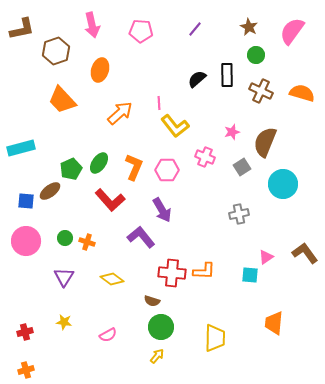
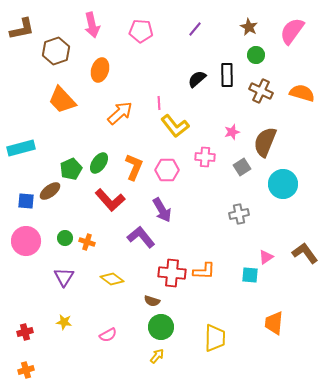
pink cross at (205, 157): rotated 18 degrees counterclockwise
